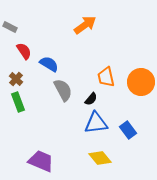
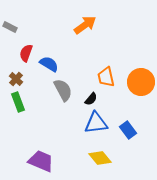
red semicircle: moved 2 px right, 2 px down; rotated 126 degrees counterclockwise
